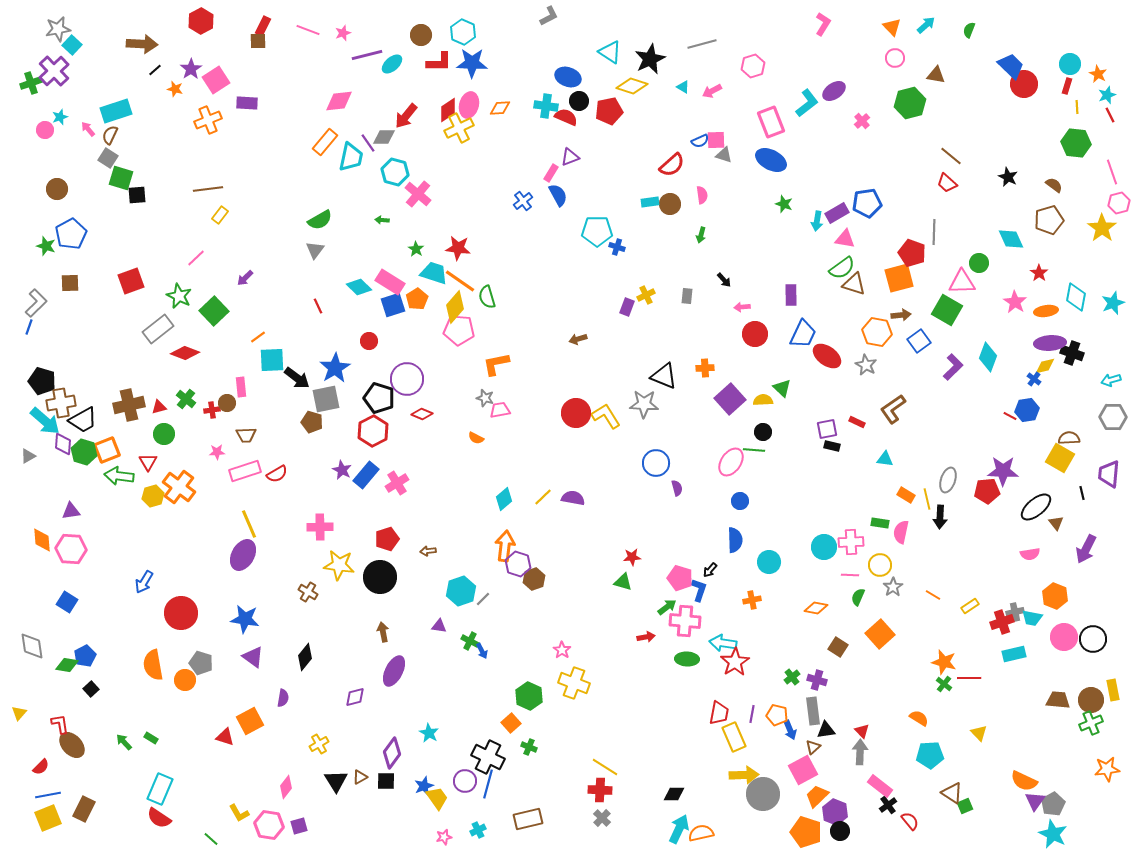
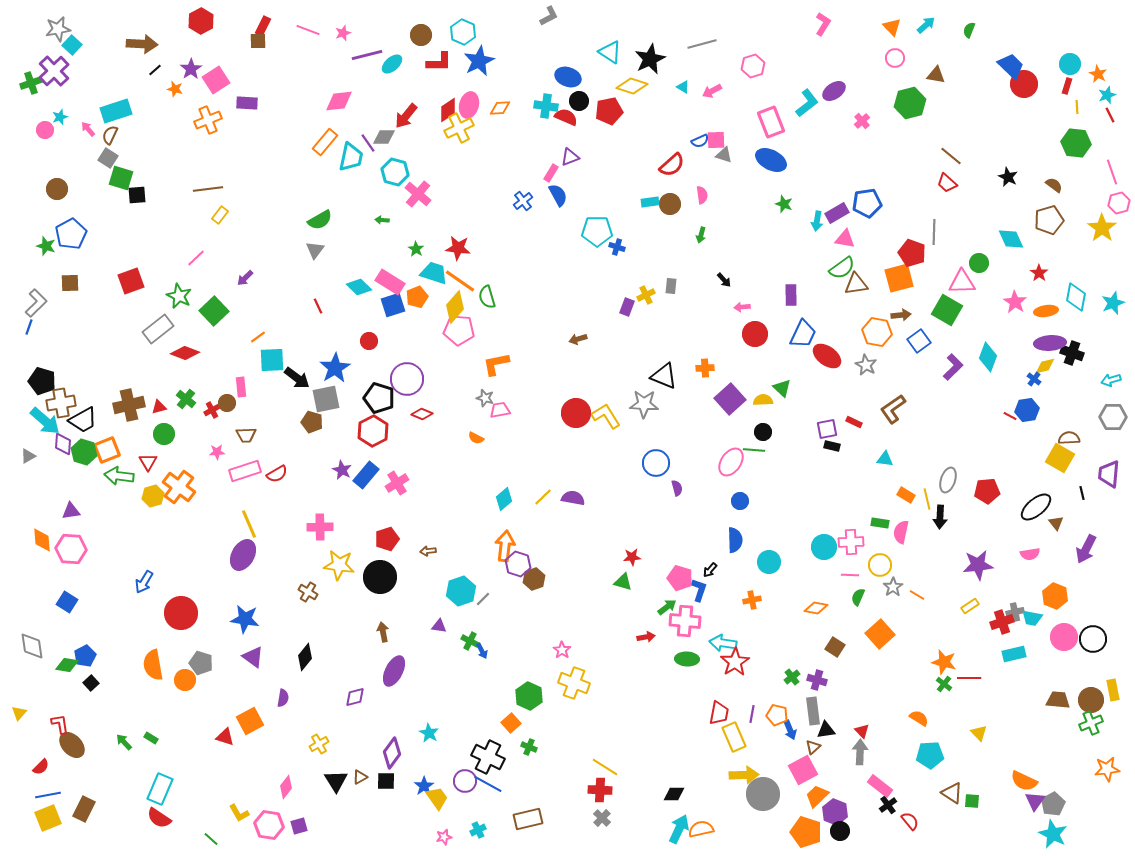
blue star at (472, 63): moved 7 px right, 2 px up; rotated 28 degrees counterclockwise
brown triangle at (854, 284): moved 2 px right; rotated 25 degrees counterclockwise
gray rectangle at (687, 296): moved 16 px left, 10 px up
orange pentagon at (417, 299): moved 2 px up; rotated 10 degrees clockwise
red cross at (212, 410): rotated 21 degrees counterclockwise
red rectangle at (857, 422): moved 3 px left
purple star at (1003, 471): moved 25 px left, 94 px down; rotated 8 degrees counterclockwise
orange line at (933, 595): moved 16 px left
brown square at (838, 647): moved 3 px left
black square at (91, 689): moved 6 px up
blue line at (488, 784): rotated 76 degrees counterclockwise
blue star at (424, 786): rotated 12 degrees counterclockwise
green square at (965, 806): moved 7 px right, 5 px up; rotated 28 degrees clockwise
orange semicircle at (701, 833): moved 4 px up
